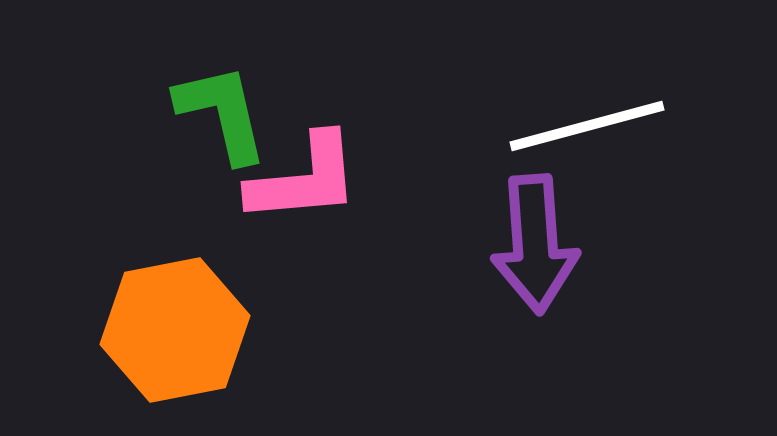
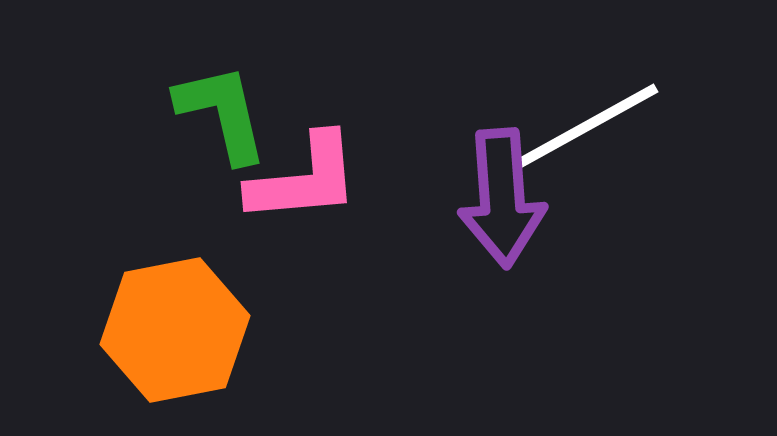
white line: rotated 14 degrees counterclockwise
purple arrow: moved 33 px left, 46 px up
